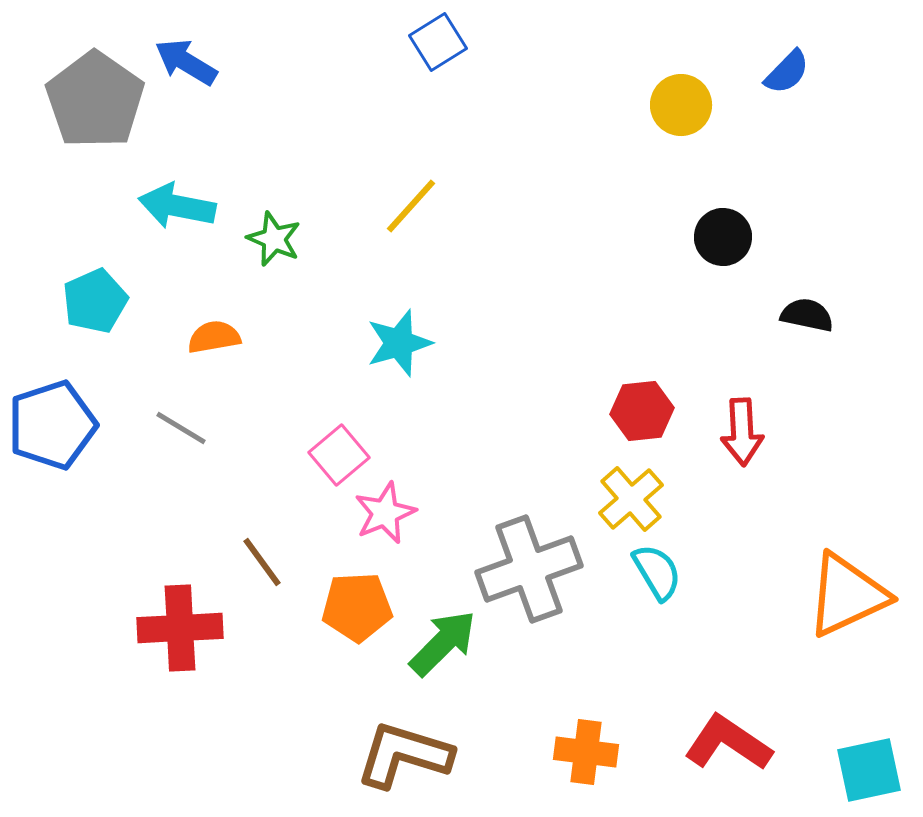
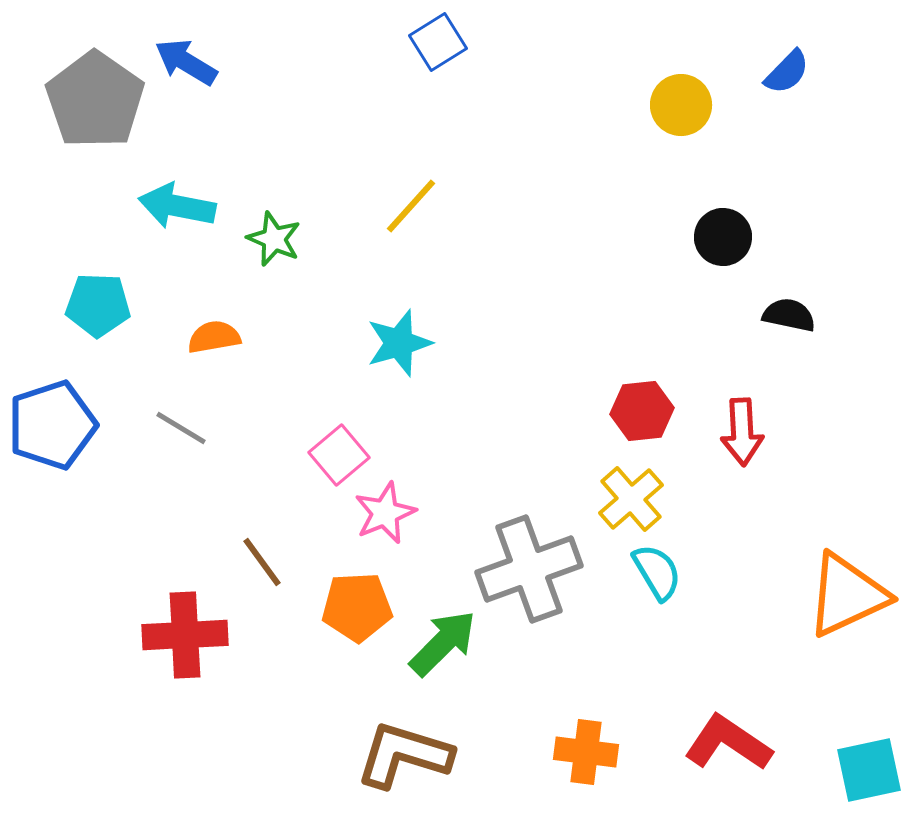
cyan pentagon: moved 3 px right, 4 px down; rotated 26 degrees clockwise
black semicircle: moved 18 px left
red cross: moved 5 px right, 7 px down
